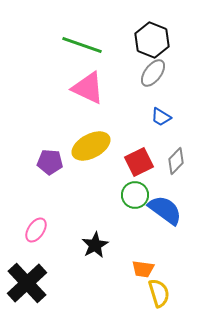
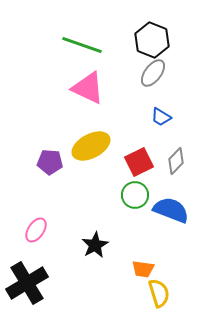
blue semicircle: moved 6 px right; rotated 15 degrees counterclockwise
black cross: rotated 12 degrees clockwise
